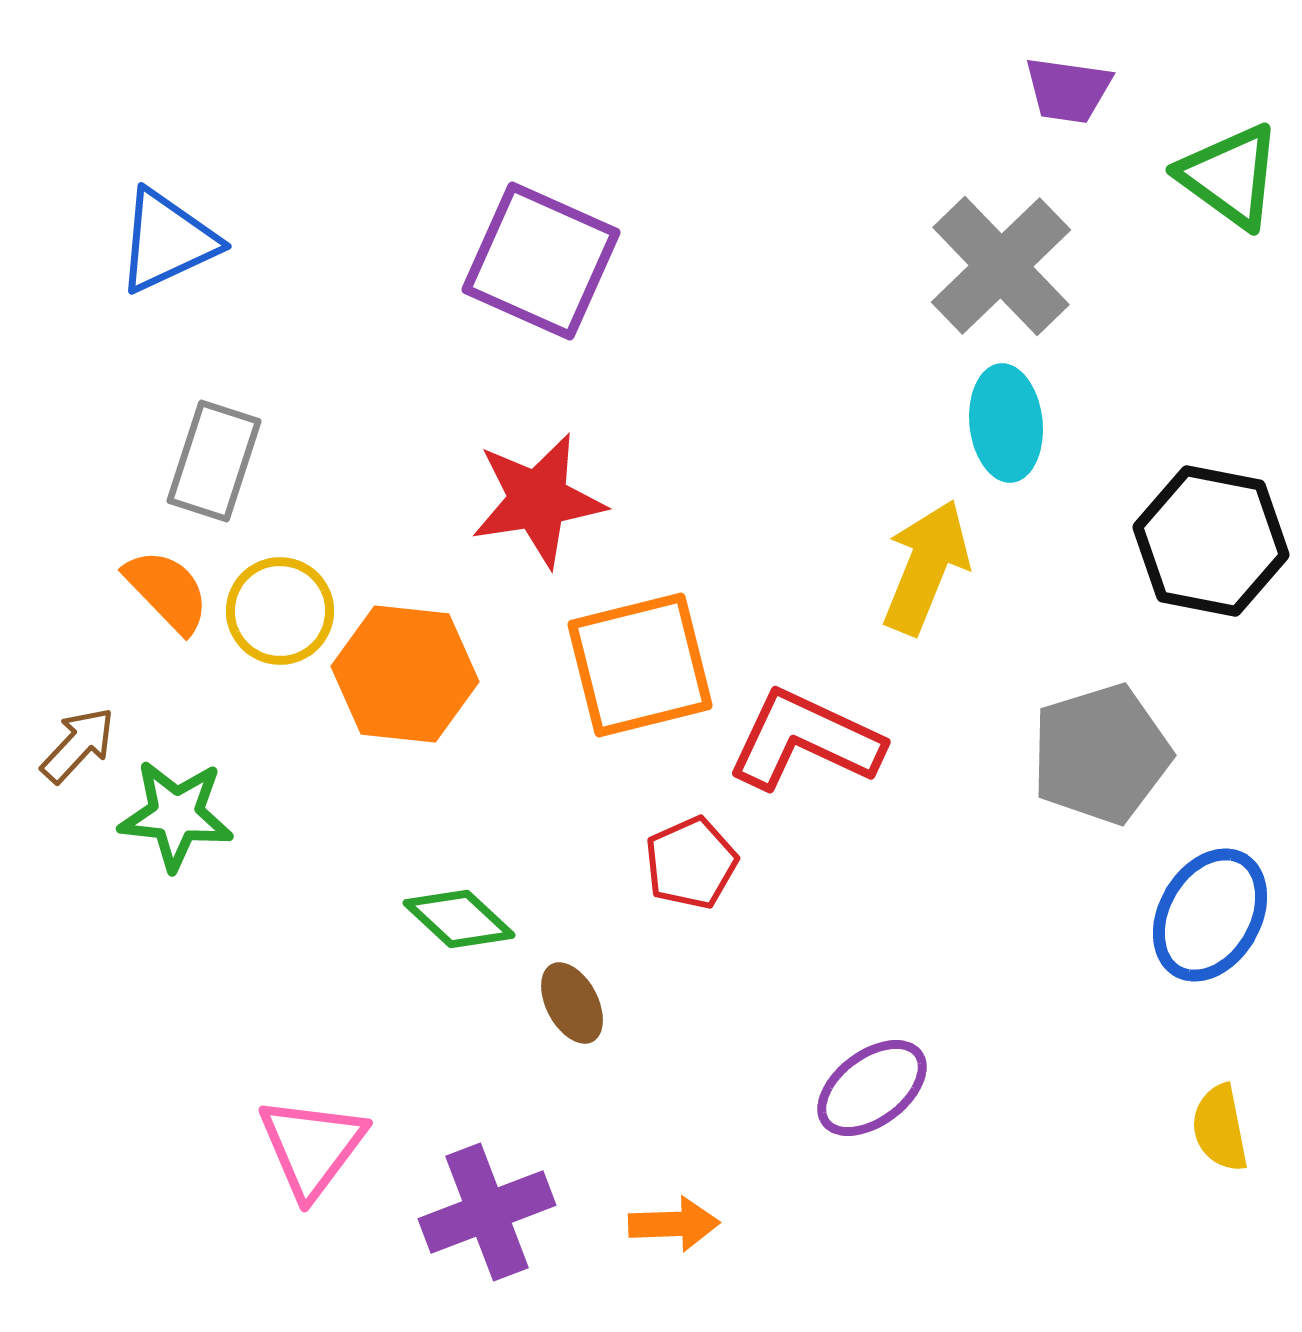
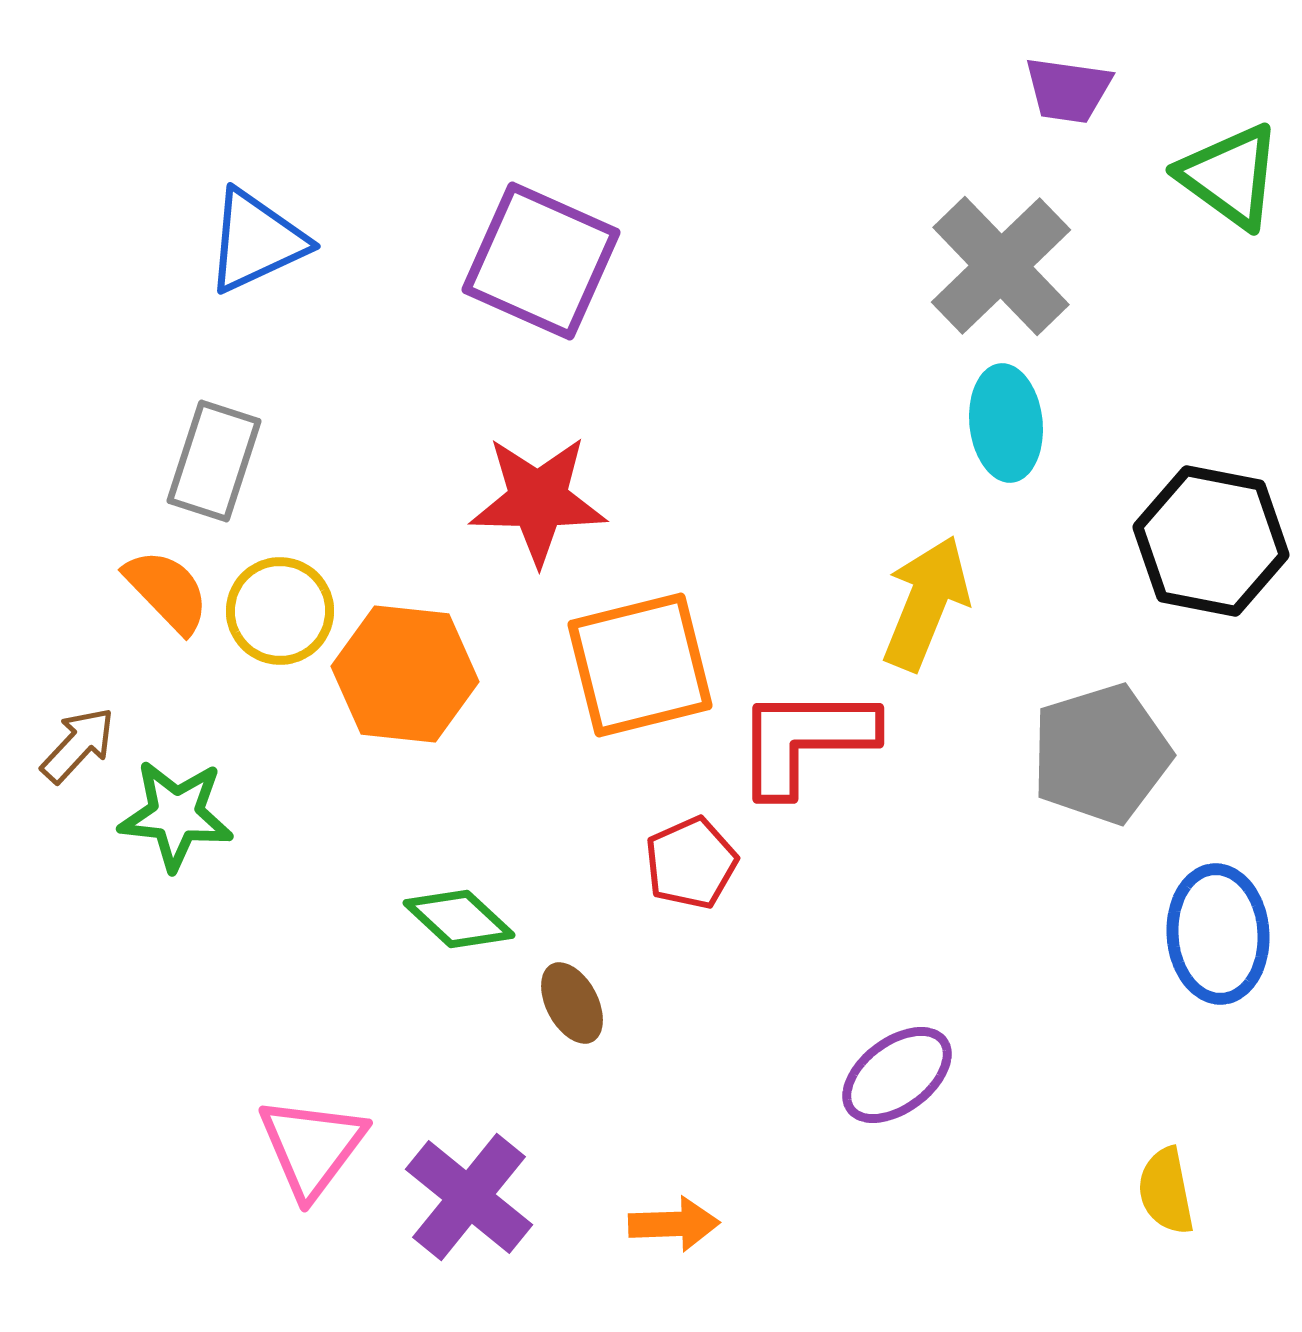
blue triangle: moved 89 px right
red star: rotated 10 degrees clockwise
yellow arrow: moved 36 px down
red L-shape: rotated 25 degrees counterclockwise
blue ellipse: moved 8 px right, 19 px down; rotated 34 degrees counterclockwise
purple ellipse: moved 25 px right, 13 px up
yellow semicircle: moved 54 px left, 63 px down
purple cross: moved 18 px left, 15 px up; rotated 30 degrees counterclockwise
